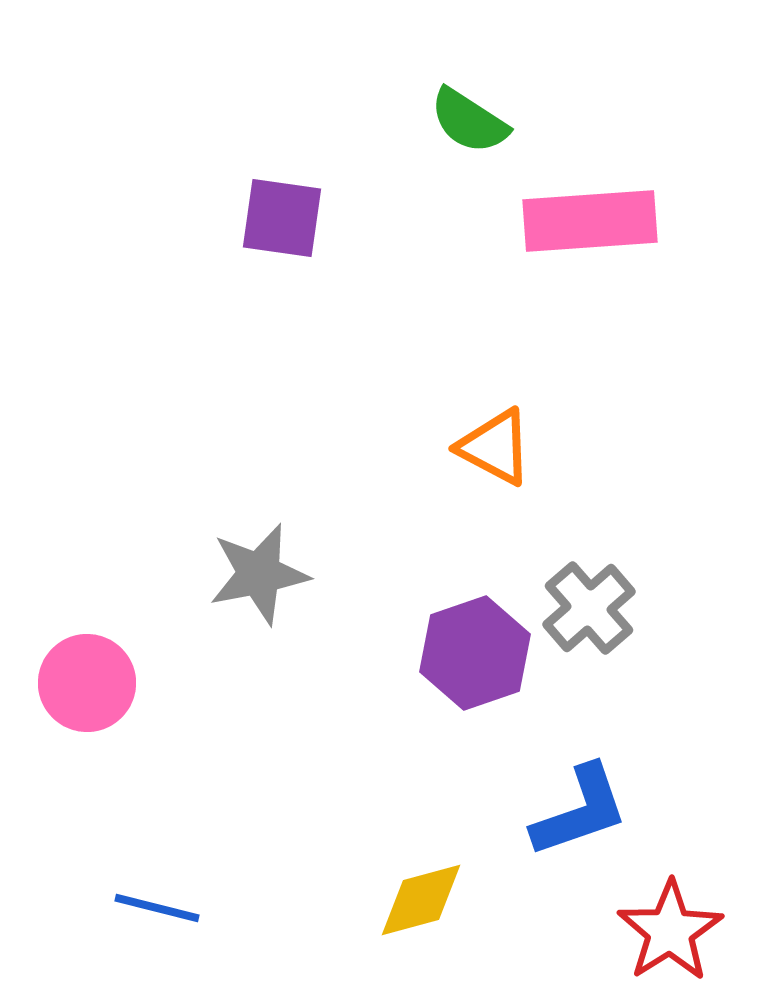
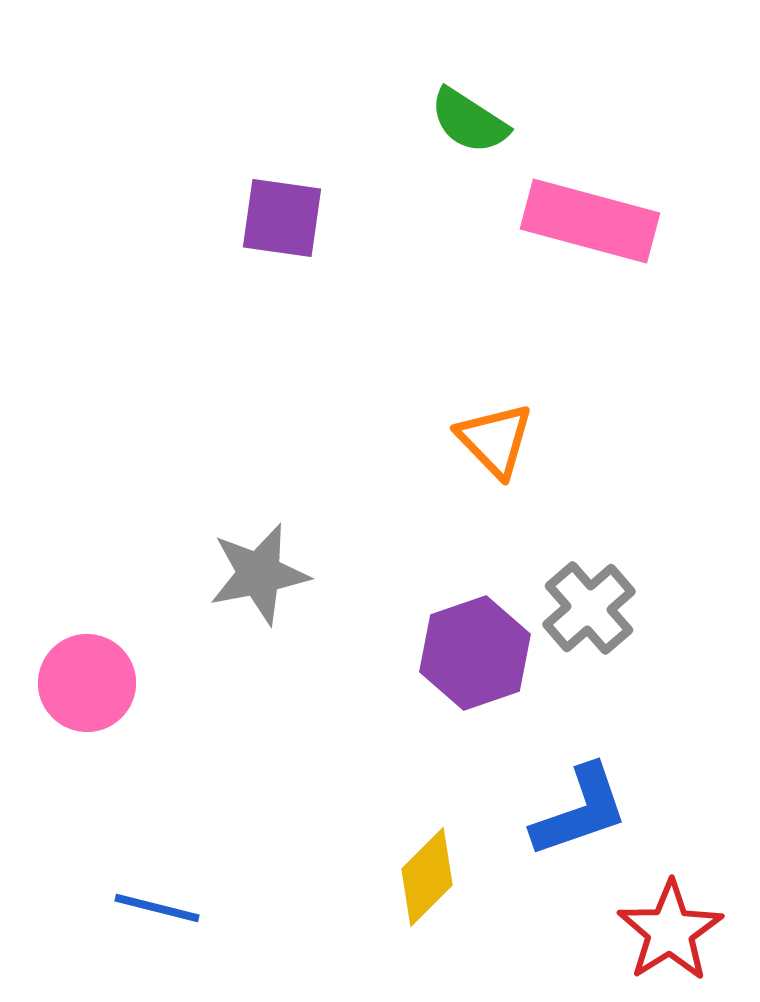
pink rectangle: rotated 19 degrees clockwise
orange triangle: moved 7 px up; rotated 18 degrees clockwise
yellow diamond: moved 6 px right, 23 px up; rotated 30 degrees counterclockwise
